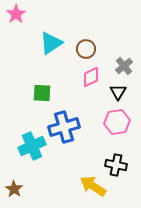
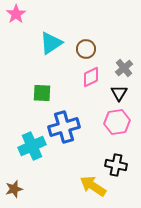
gray cross: moved 2 px down
black triangle: moved 1 px right, 1 px down
brown star: rotated 24 degrees clockwise
